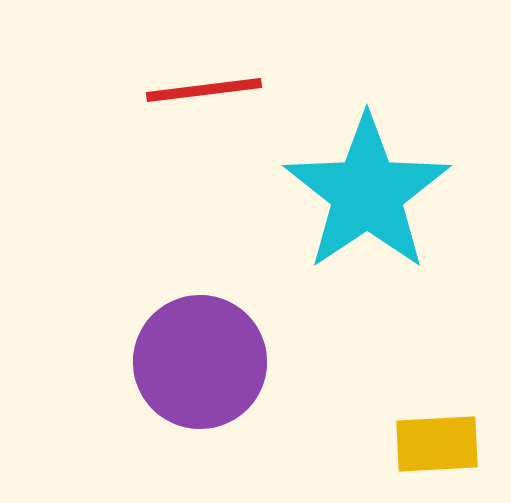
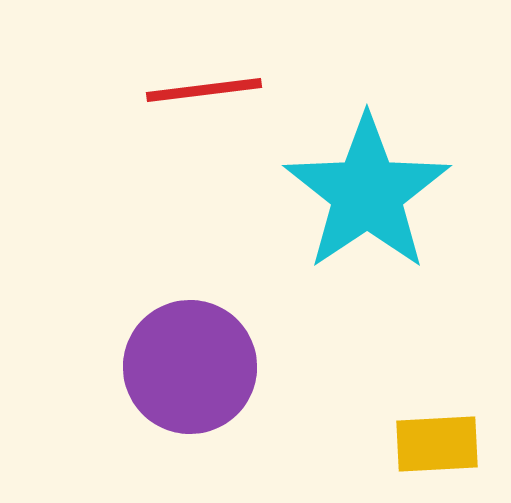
purple circle: moved 10 px left, 5 px down
